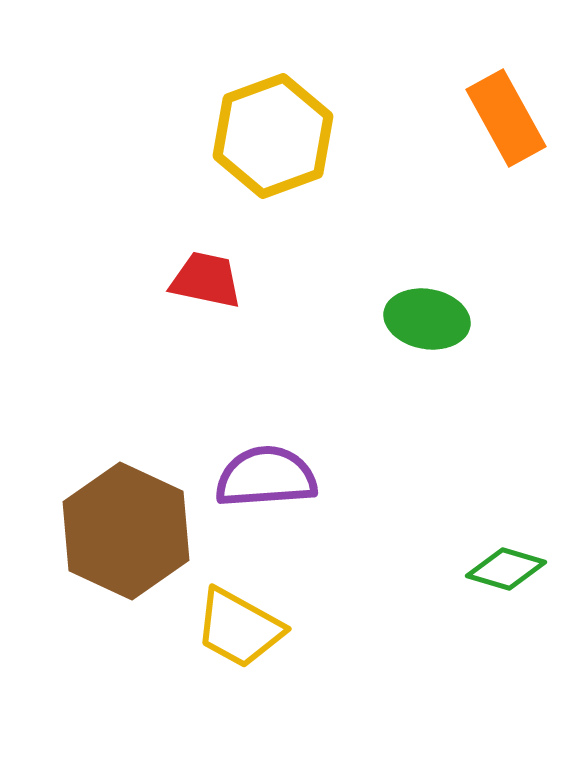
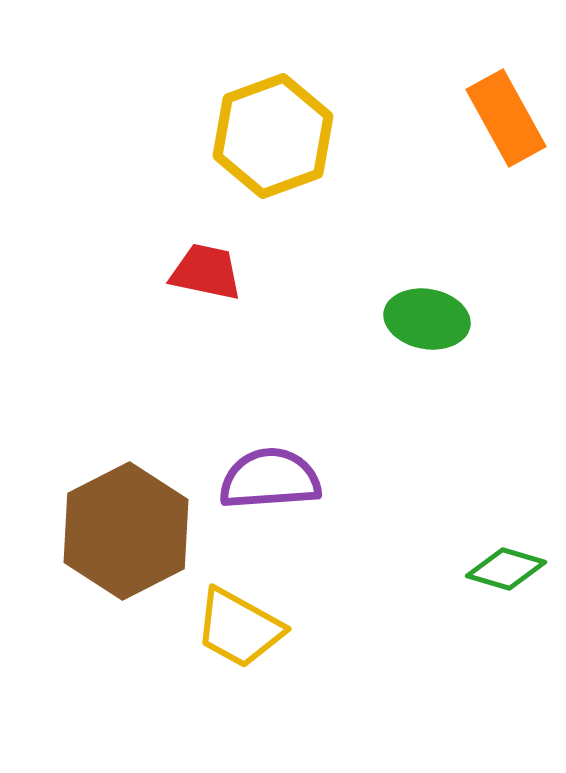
red trapezoid: moved 8 px up
purple semicircle: moved 4 px right, 2 px down
brown hexagon: rotated 8 degrees clockwise
